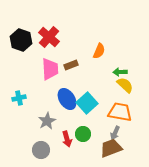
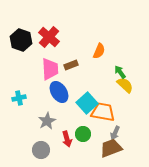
green arrow: rotated 56 degrees clockwise
blue ellipse: moved 8 px left, 7 px up
orange trapezoid: moved 17 px left
